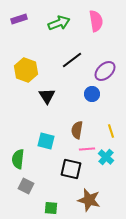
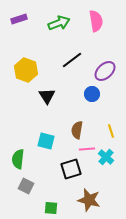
black square: rotated 30 degrees counterclockwise
